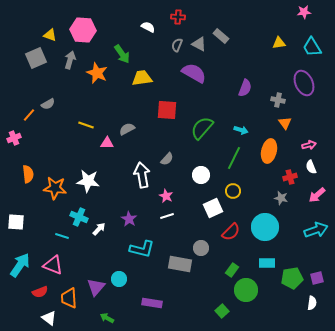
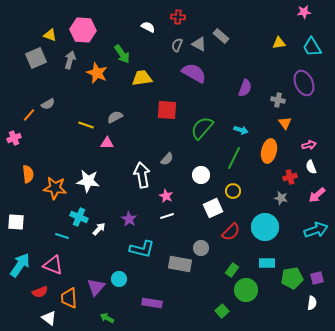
gray semicircle at (127, 129): moved 12 px left, 12 px up
